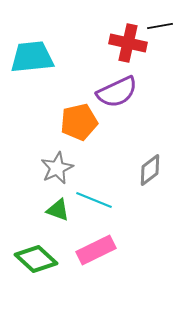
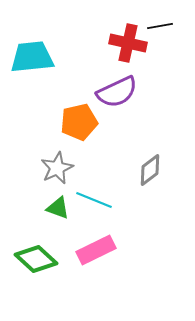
green triangle: moved 2 px up
